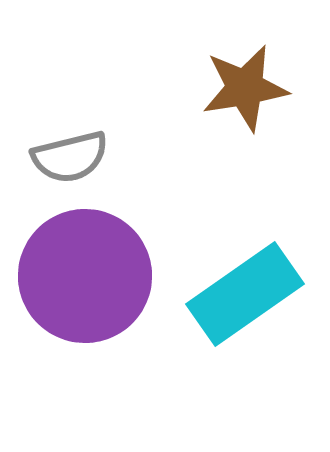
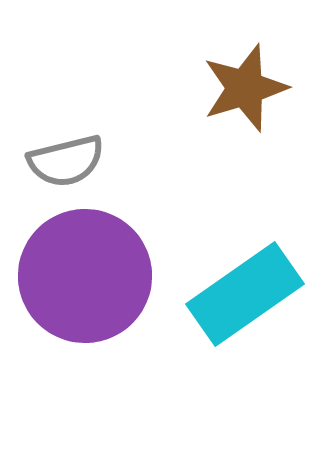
brown star: rotated 8 degrees counterclockwise
gray semicircle: moved 4 px left, 4 px down
